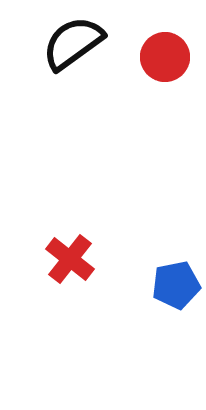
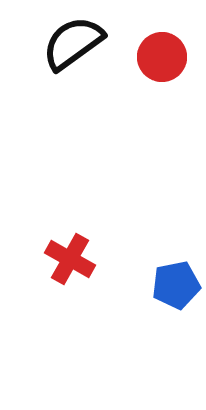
red circle: moved 3 px left
red cross: rotated 9 degrees counterclockwise
